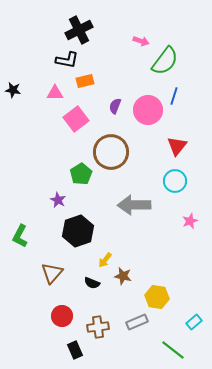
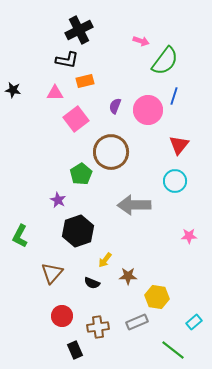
red triangle: moved 2 px right, 1 px up
pink star: moved 1 px left, 15 px down; rotated 21 degrees clockwise
brown star: moved 5 px right; rotated 12 degrees counterclockwise
